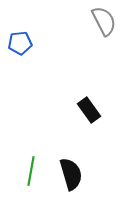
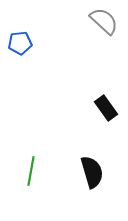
gray semicircle: rotated 20 degrees counterclockwise
black rectangle: moved 17 px right, 2 px up
black semicircle: moved 21 px right, 2 px up
